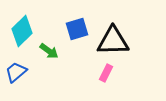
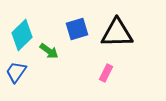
cyan diamond: moved 4 px down
black triangle: moved 4 px right, 8 px up
blue trapezoid: rotated 15 degrees counterclockwise
